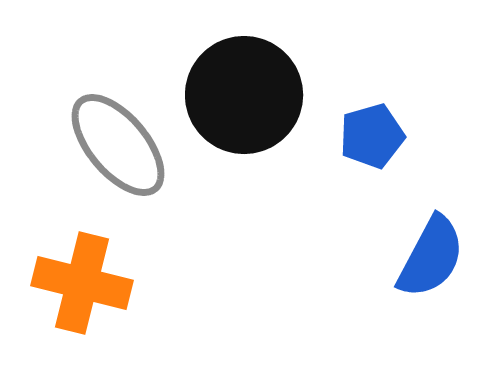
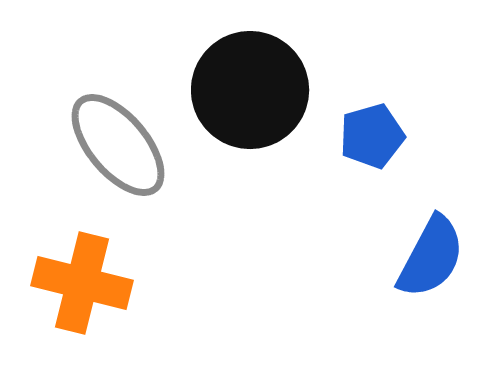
black circle: moved 6 px right, 5 px up
